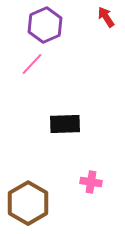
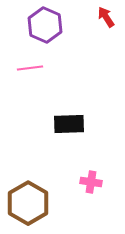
purple hexagon: rotated 12 degrees counterclockwise
pink line: moved 2 px left, 4 px down; rotated 40 degrees clockwise
black rectangle: moved 4 px right
